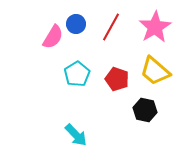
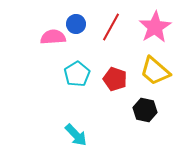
pink semicircle: rotated 125 degrees counterclockwise
red pentagon: moved 2 px left
